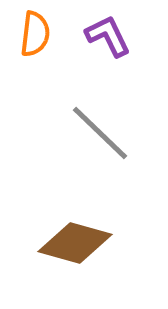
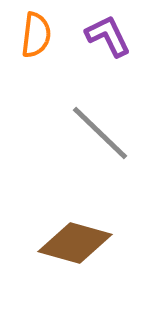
orange semicircle: moved 1 px right, 1 px down
